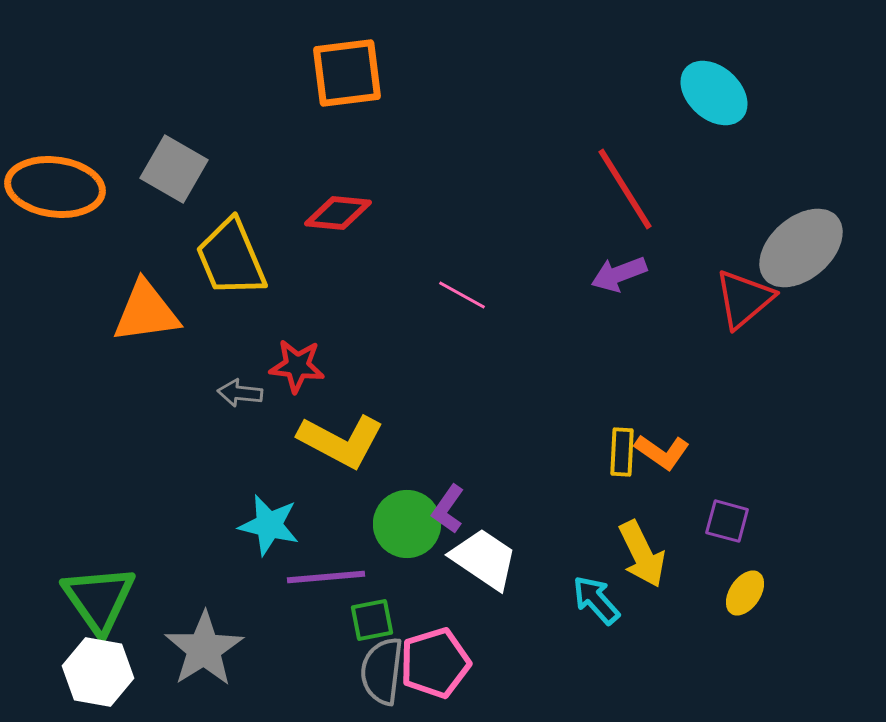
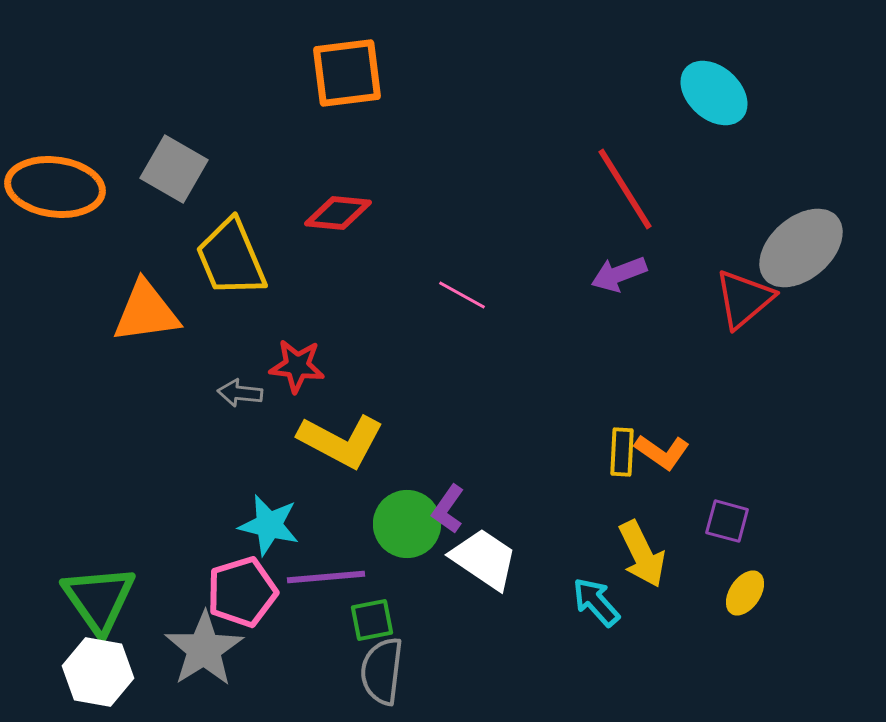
cyan arrow: moved 2 px down
pink pentagon: moved 193 px left, 71 px up
